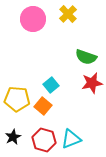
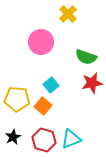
pink circle: moved 8 px right, 23 px down
